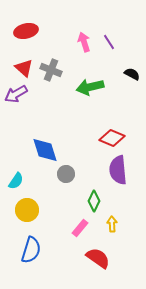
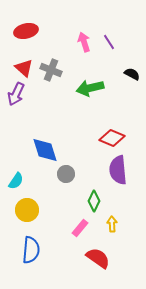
green arrow: moved 1 px down
purple arrow: rotated 35 degrees counterclockwise
blue semicircle: rotated 12 degrees counterclockwise
